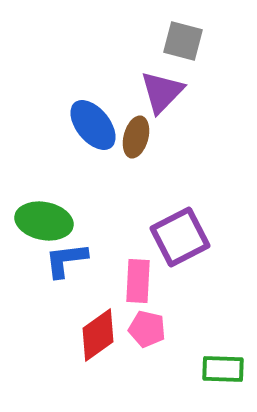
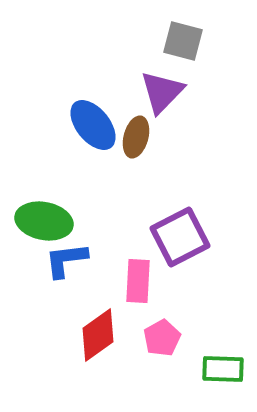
pink pentagon: moved 15 px right, 9 px down; rotated 30 degrees clockwise
